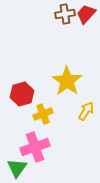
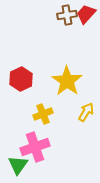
brown cross: moved 2 px right, 1 px down
red hexagon: moved 1 px left, 15 px up; rotated 10 degrees counterclockwise
yellow arrow: moved 1 px down
green triangle: moved 1 px right, 3 px up
